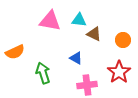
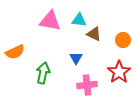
blue triangle: rotated 32 degrees clockwise
green arrow: rotated 30 degrees clockwise
